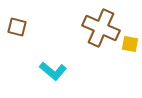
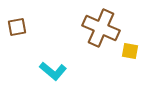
brown square: rotated 24 degrees counterclockwise
yellow square: moved 7 px down
